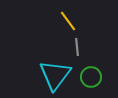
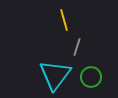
yellow line: moved 4 px left, 1 px up; rotated 20 degrees clockwise
gray line: rotated 24 degrees clockwise
